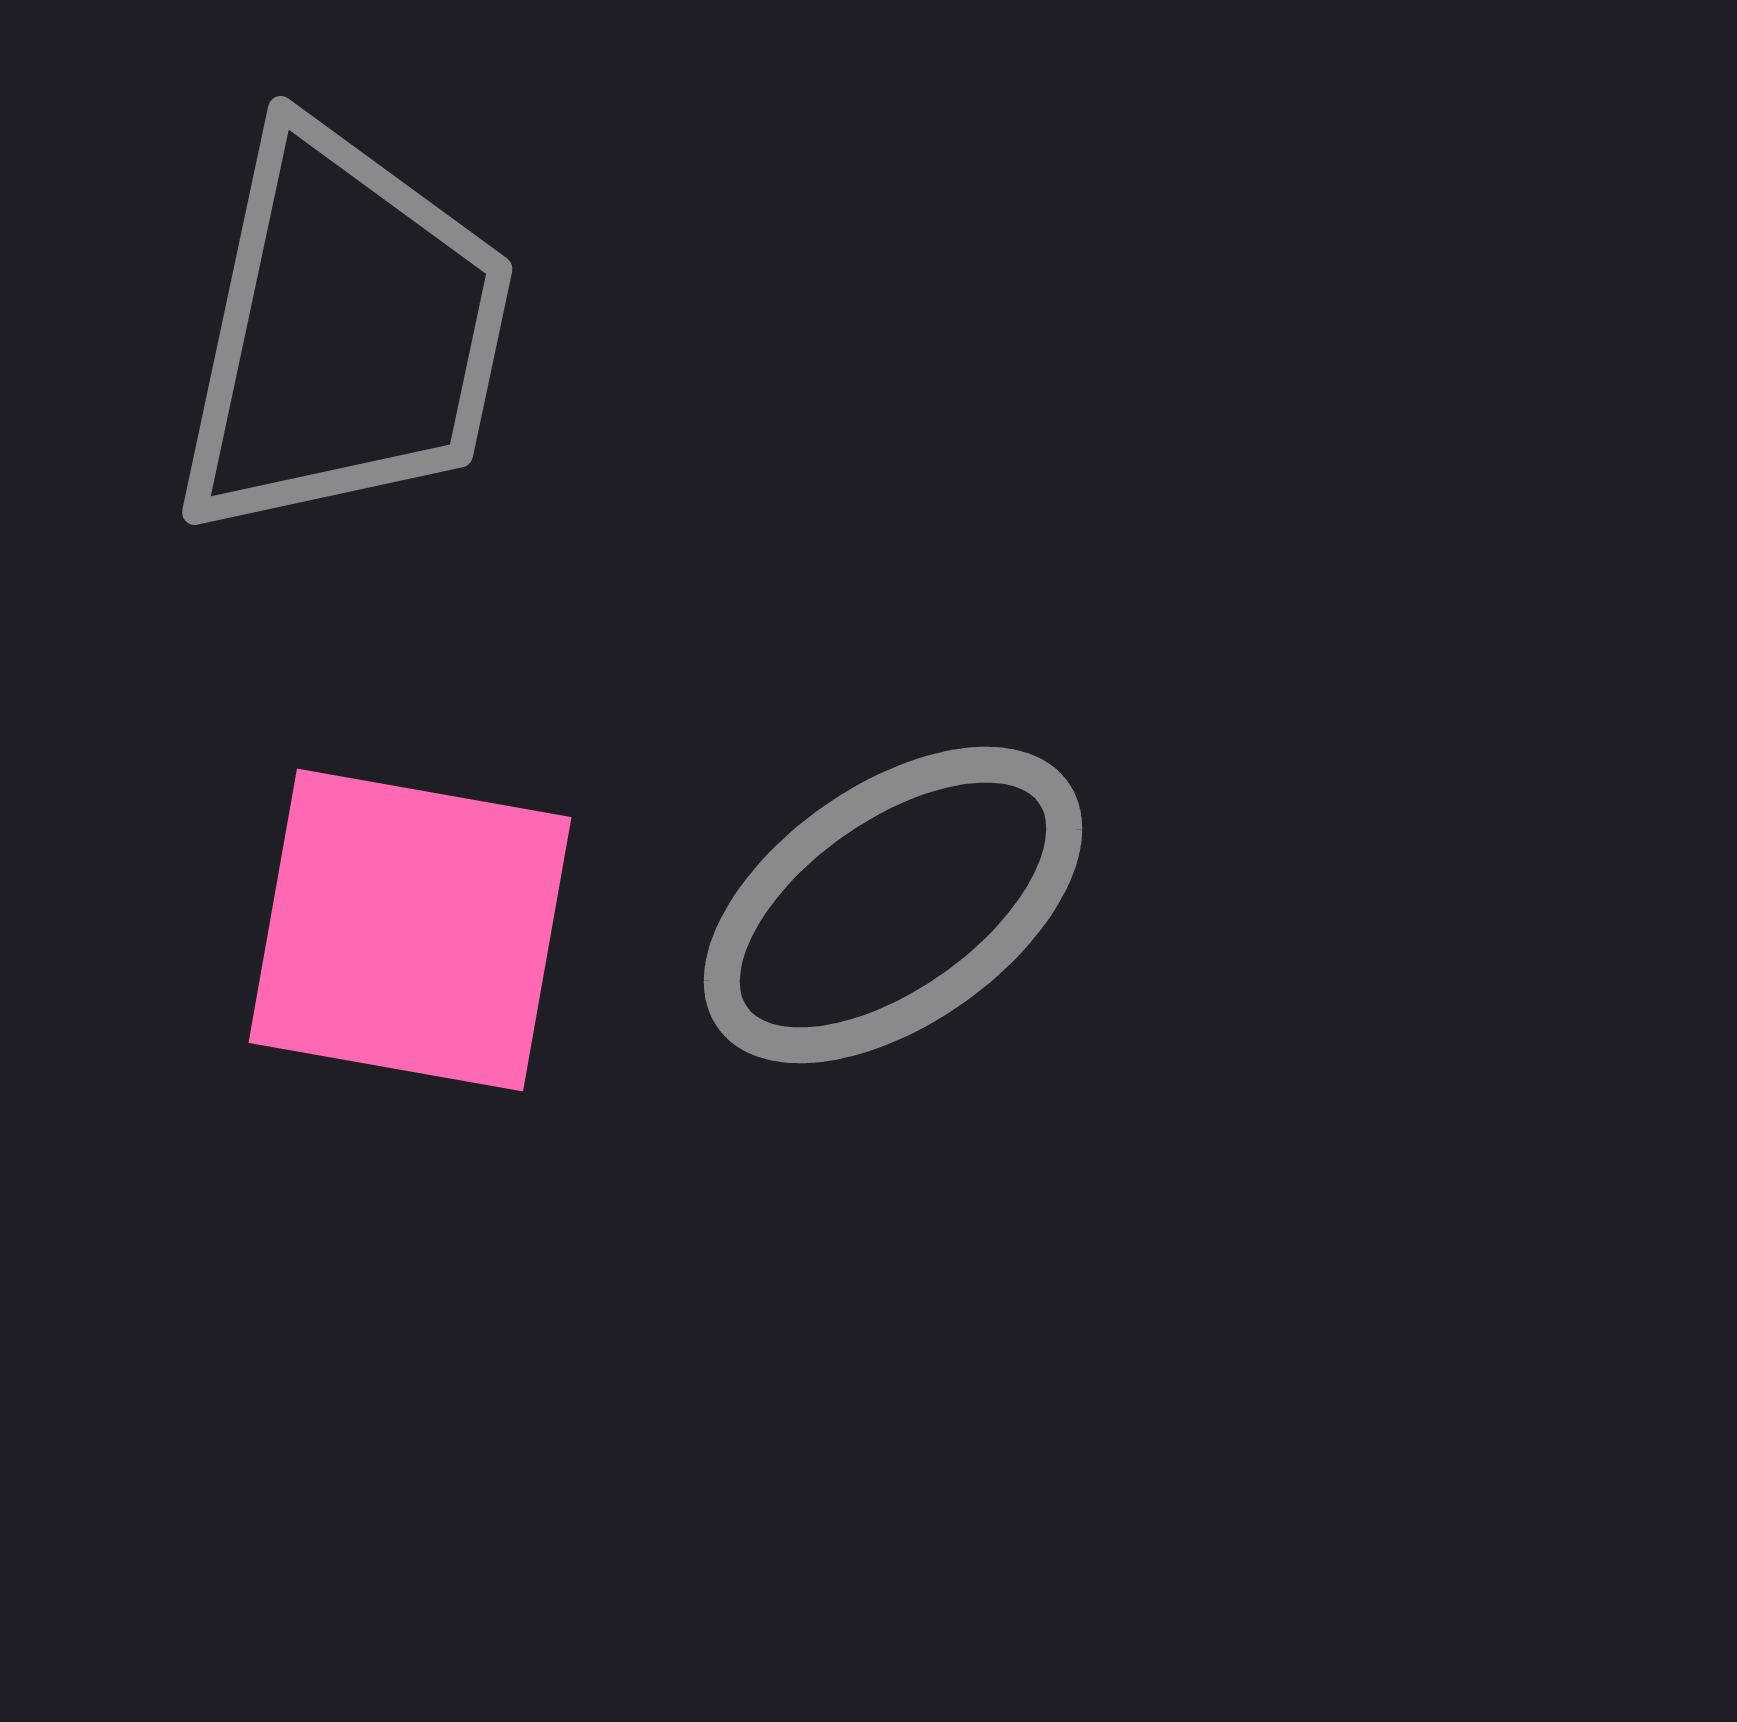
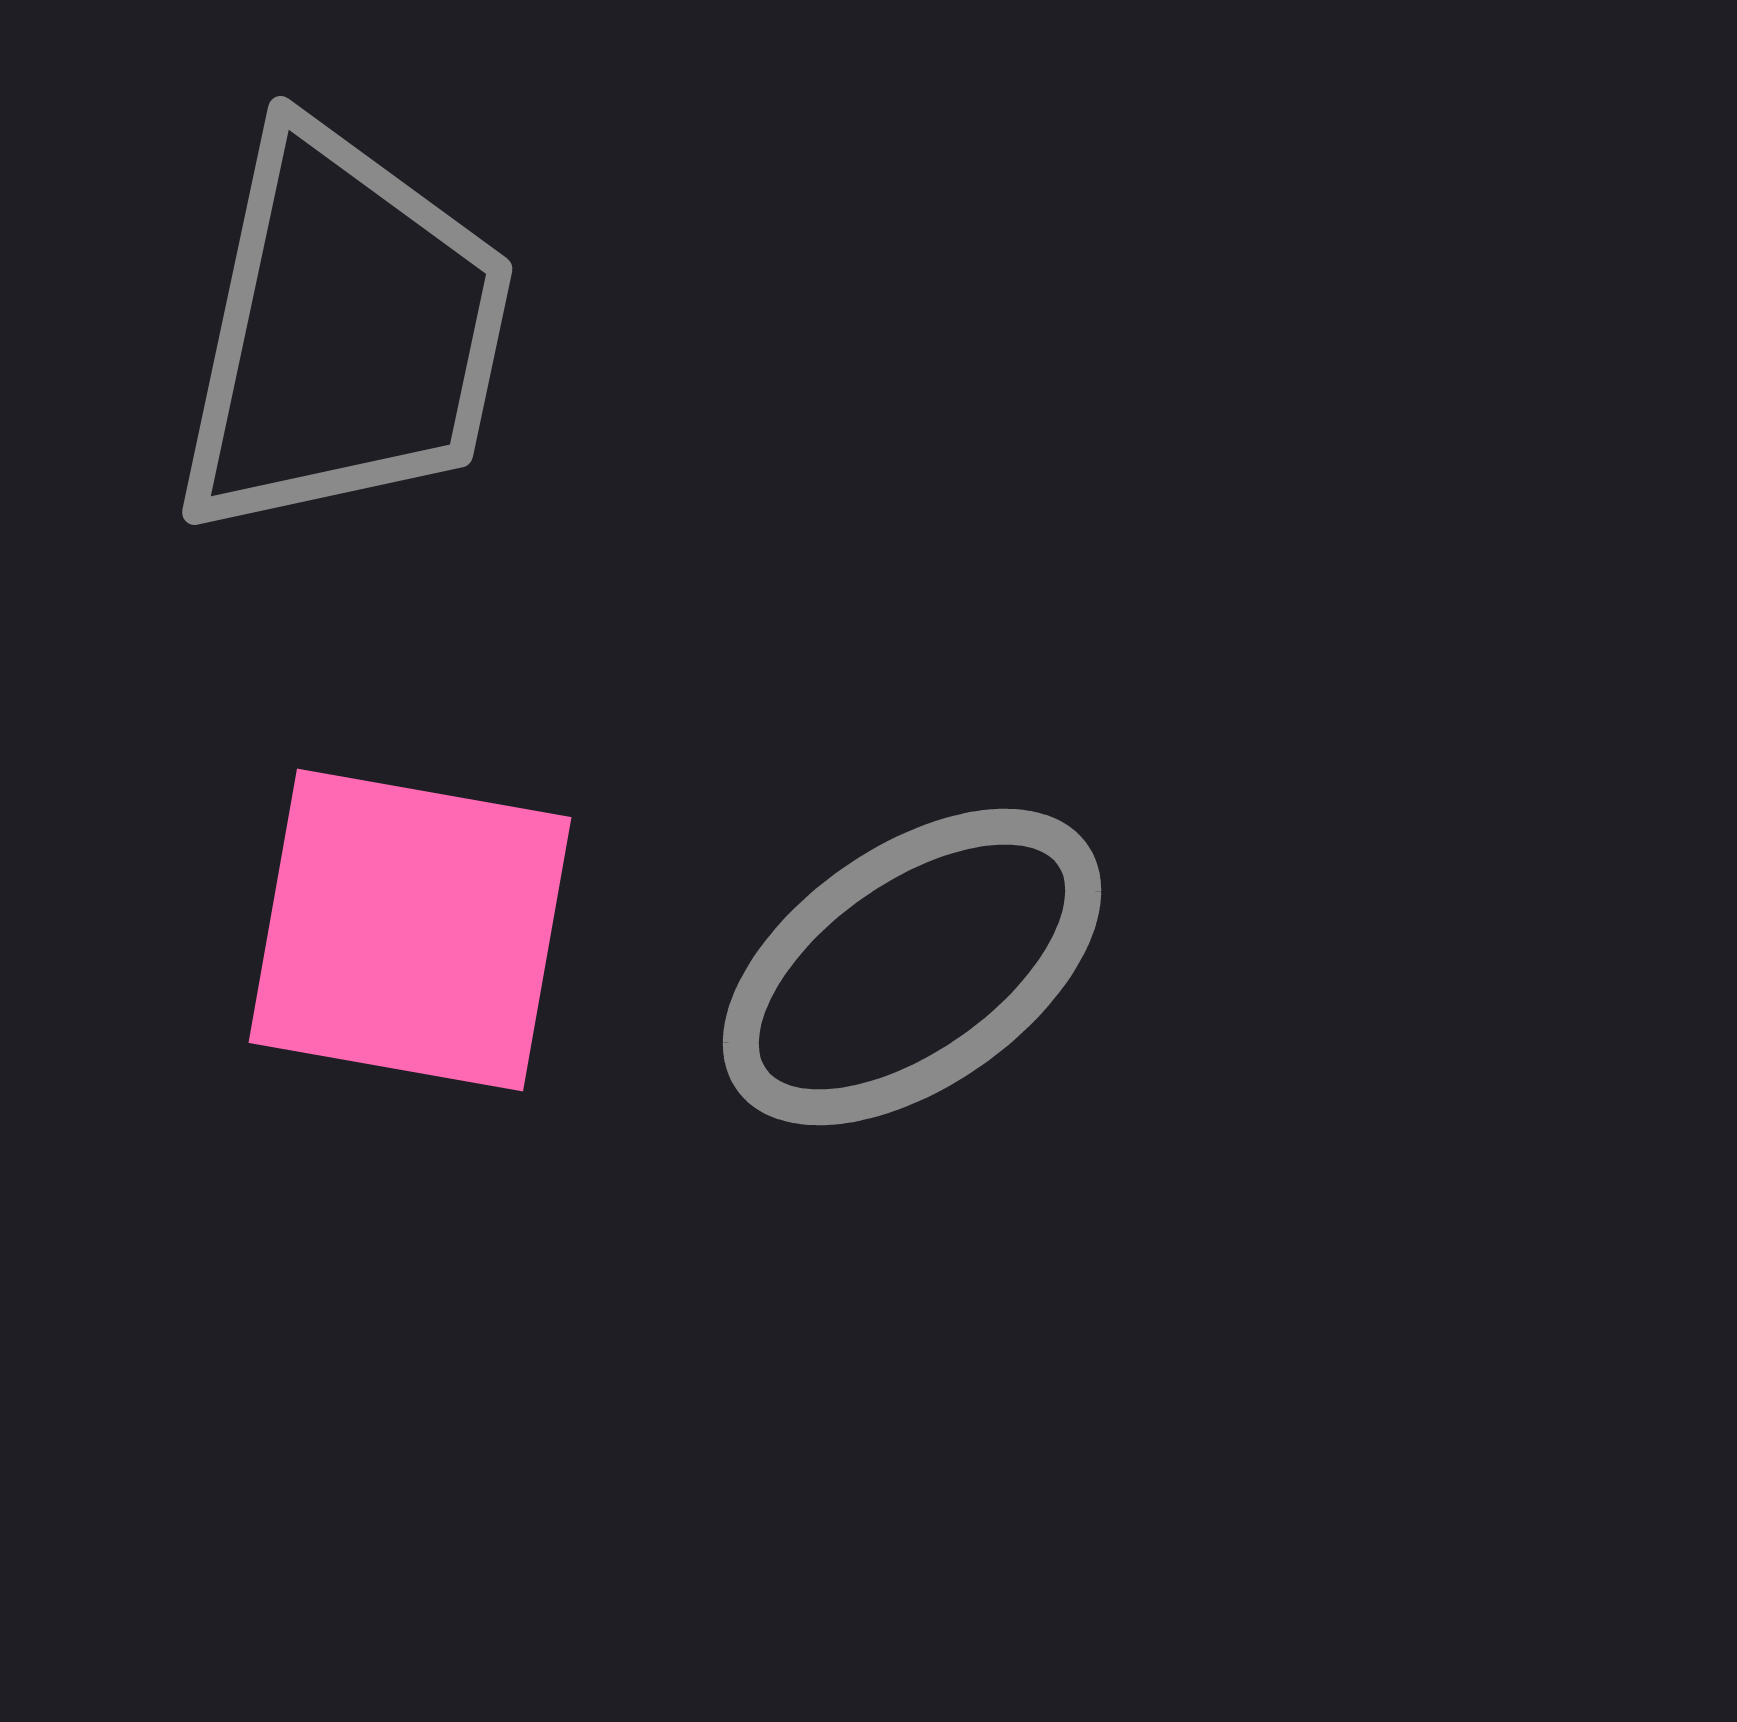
gray ellipse: moved 19 px right, 62 px down
